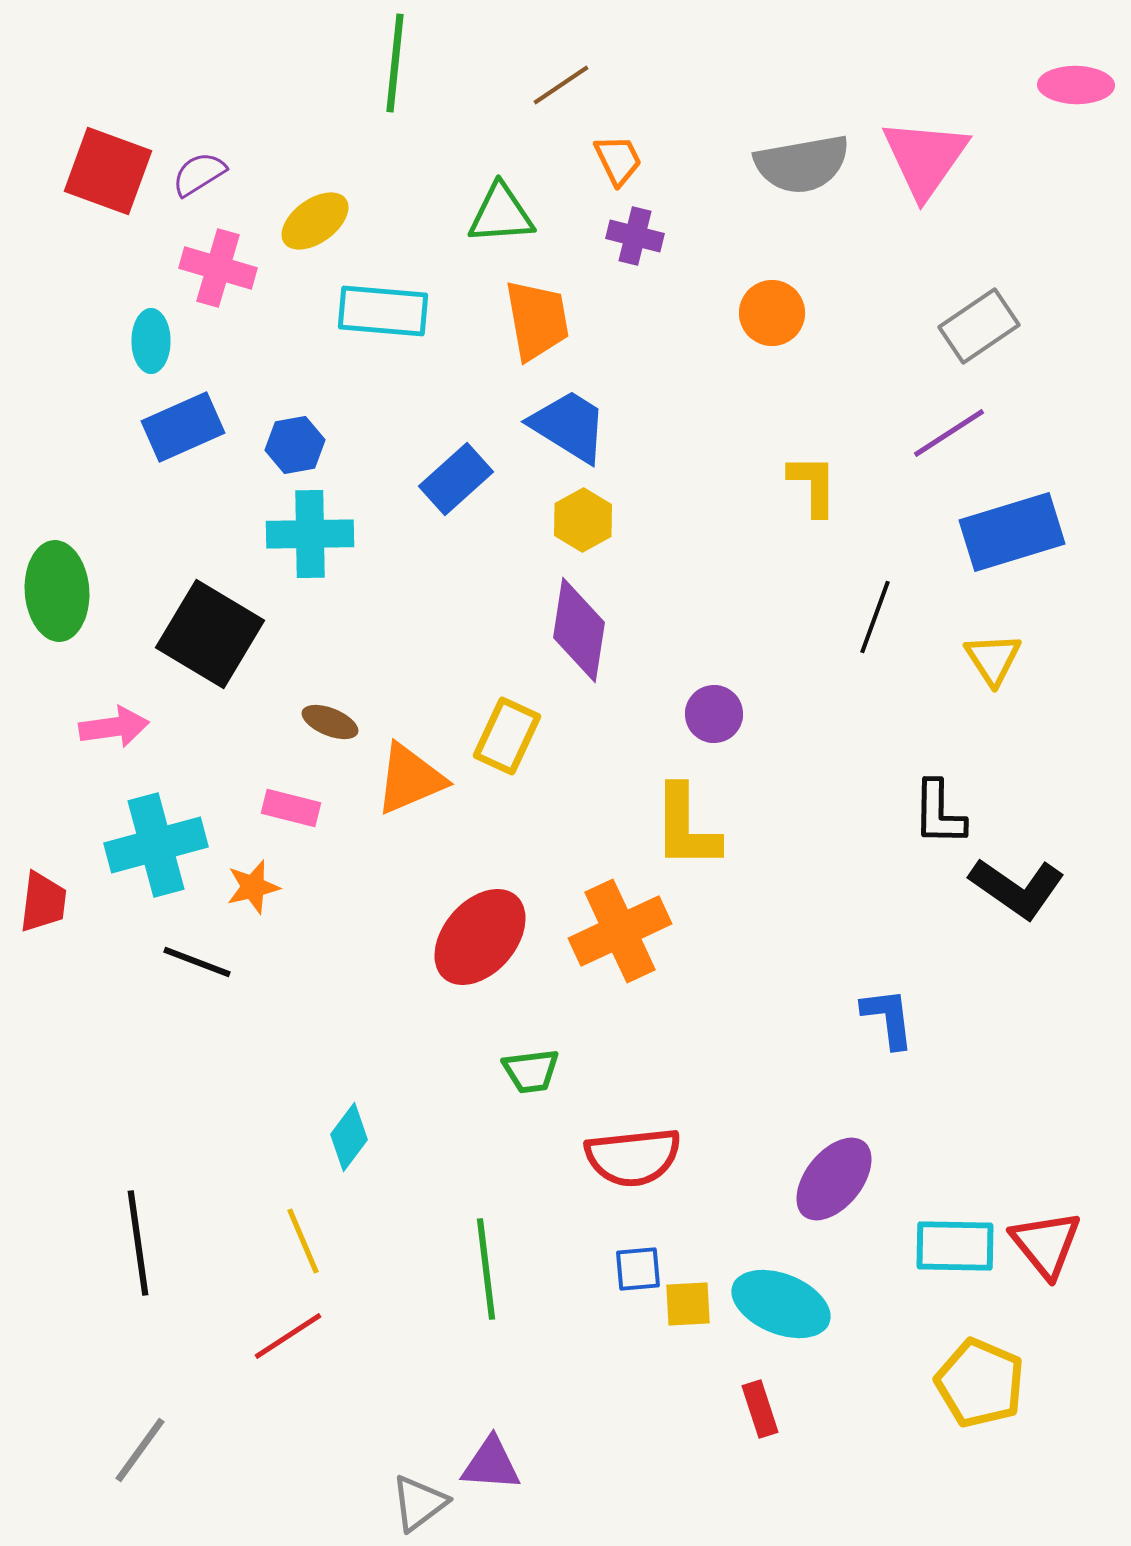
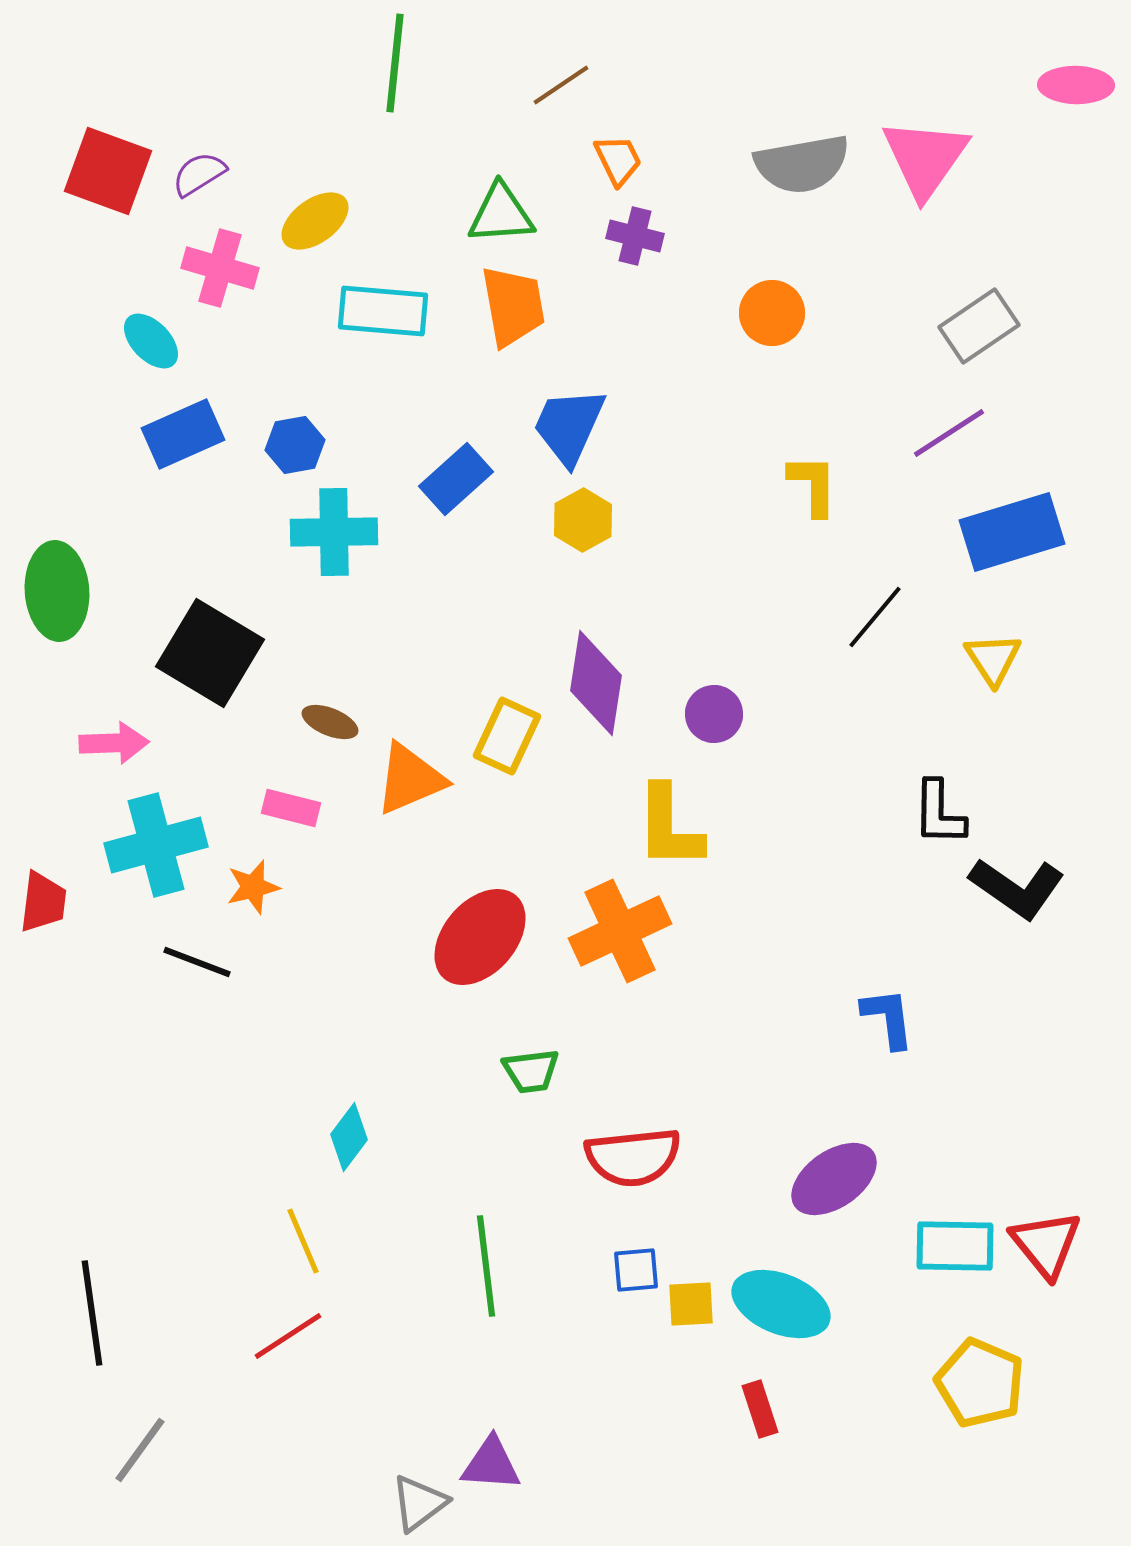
pink cross at (218, 268): moved 2 px right
orange trapezoid at (537, 320): moved 24 px left, 14 px up
cyan ellipse at (151, 341): rotated 44 degrees counterclockwise
blue trapezoid at (569, 426): rotated 98 degrees counterclockwise
blue rectangle at (183, 427): moved 7 px down
cyan cross at (310, 534): moved 24 px right, 2 px up
black line at (875, 617): rotated 20 degrees clockwise
purple diamond at (579, 630): moved 17 px right, 53 px down
black square at (210, 634): moved 19 px down
pink arrow at (114, 727): moved 16 px down; rotated 6 degrees clockwise
yellow L-shape at (686, 827): moved 17 px left
purple ellipse at (834, 1179): rotated 16 degrees clockwise
black line at (138, 1243): moved 46 px left, 70 px down
green line at (486, 1269): moved 3 px up
blue square at (638, 1269): moved 2 px left, 1 px down
yellow square at (688, 1304): moved 3 px right
